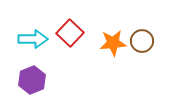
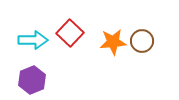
cyan arrow: moved 1 px down
orange star: moved 1 px up
